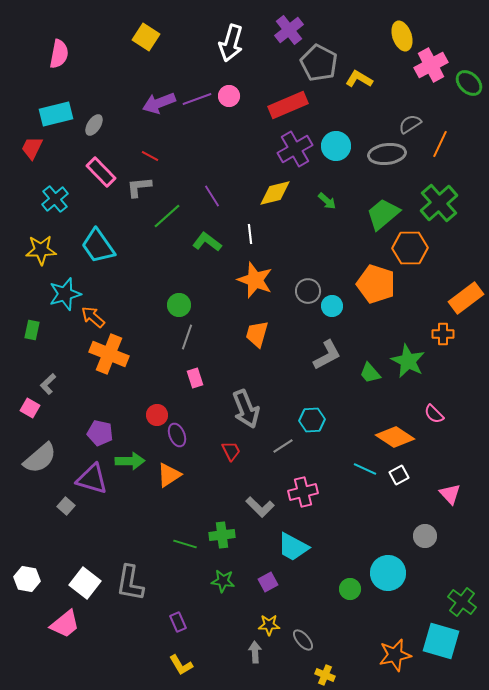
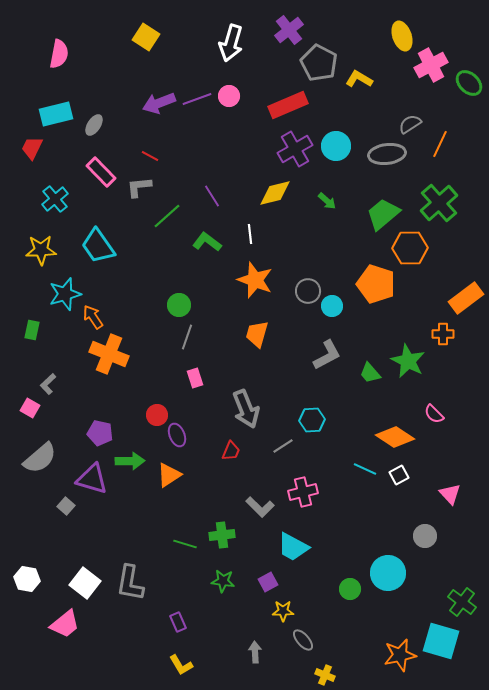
orange arrow at (93, 317): rotated 15 degrees clockwise
red trapezoid at (231, 451): rotated 50 degrees clockwise
yellow star at (269, 625): moved 14 px right, 14 px up
orange star at (395, 655): moved 5 px right
